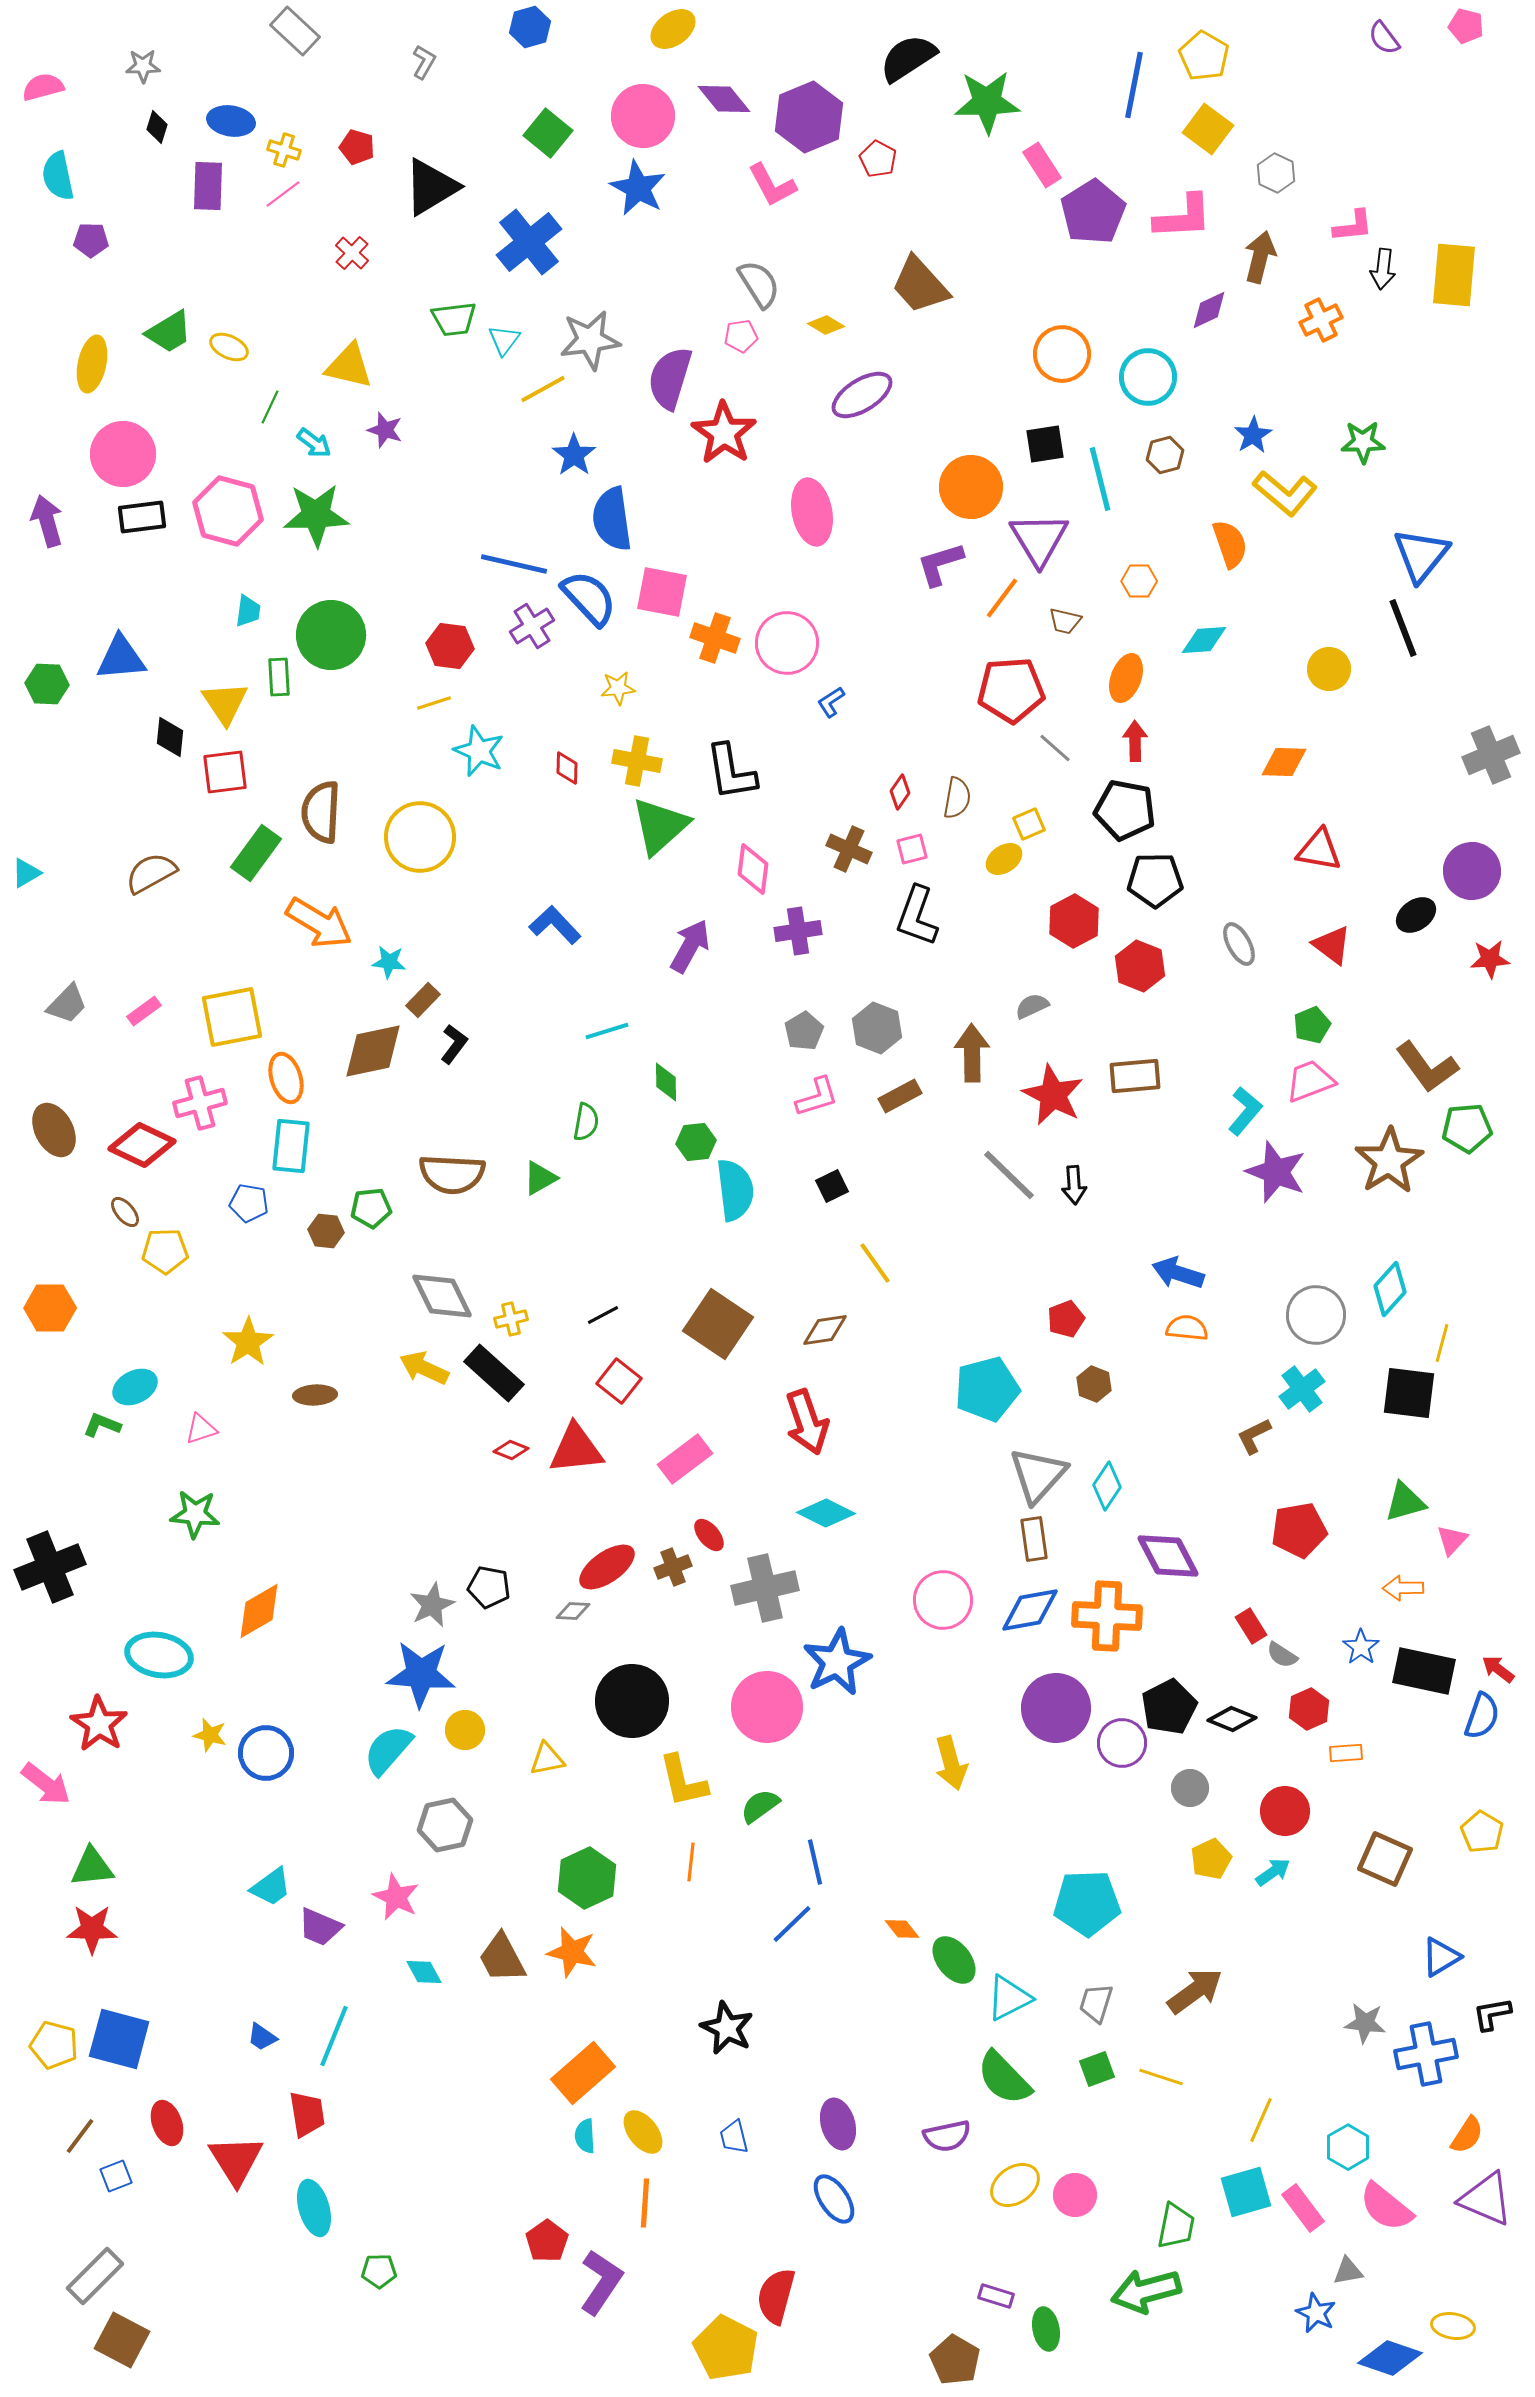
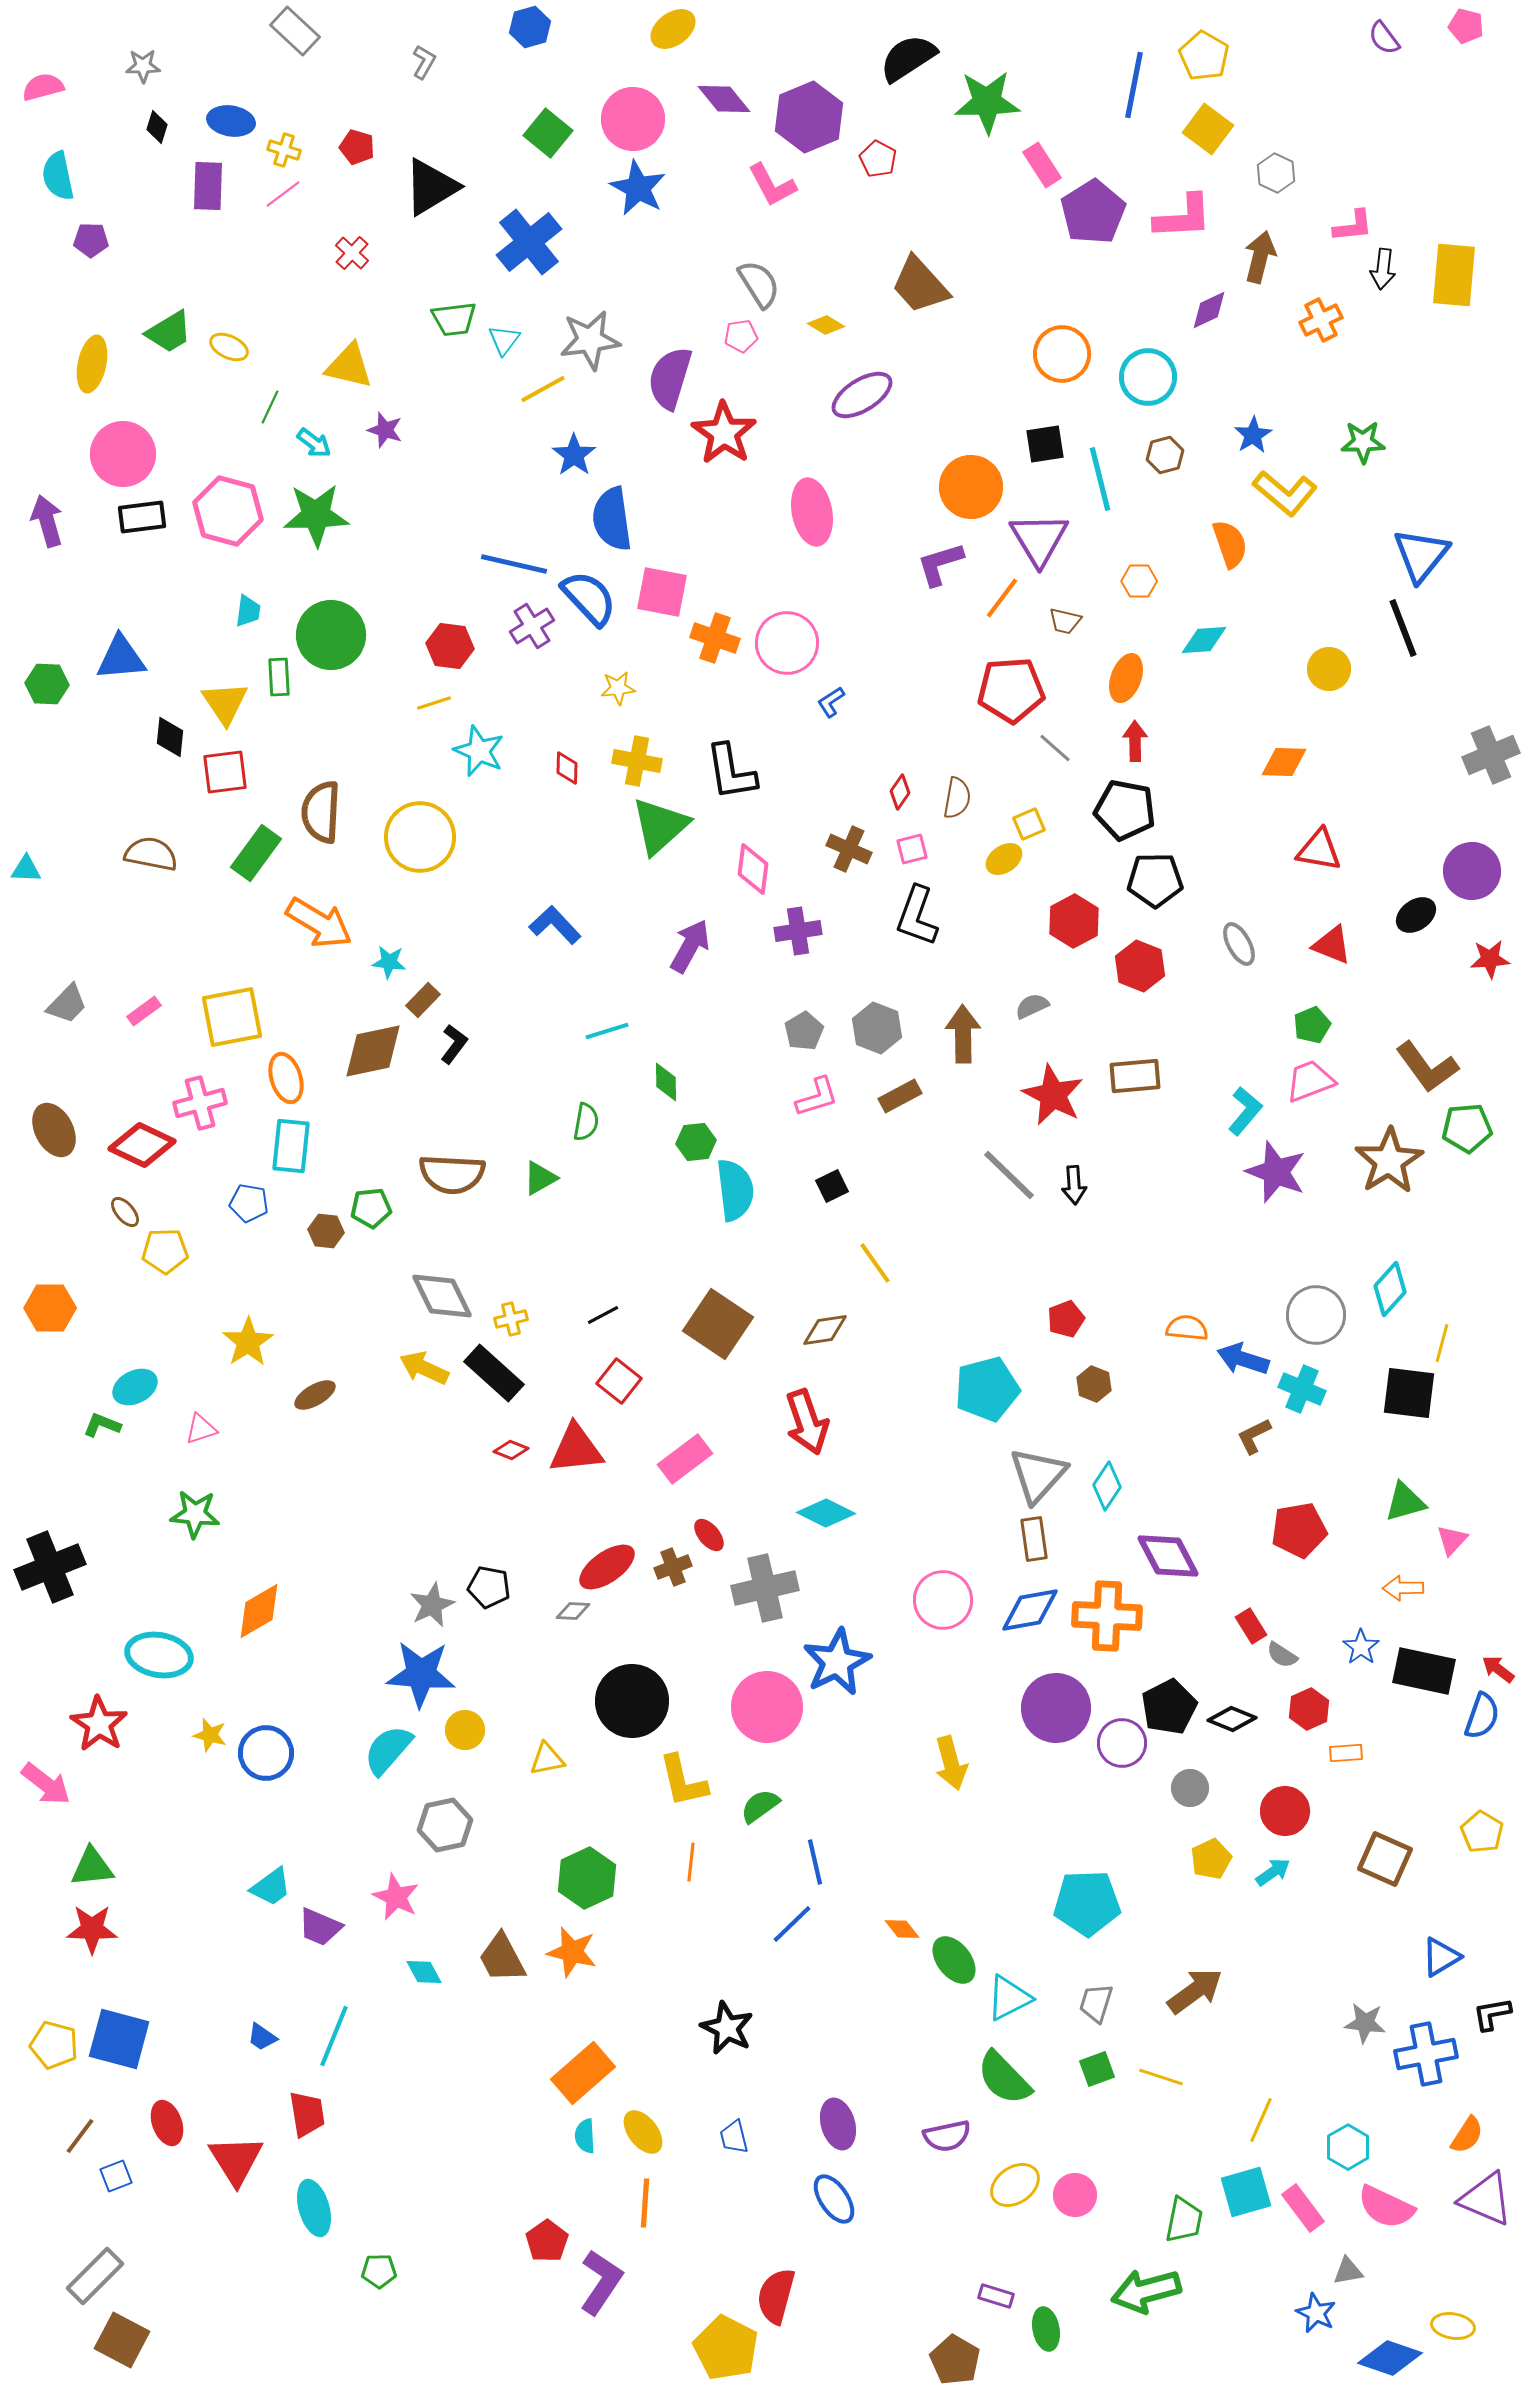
pink circle at (643, 116): moved 10 px left, 3 px down
cyan triangle at (26, 873): moved 4 px up; rotated 32 degrees clockwise
brown semicircle at (151, 873): moved 19 px up; rotated 40 degrees clockwise
red triangle at (1332, 945): rotated 15 degrees counterclockwise
brown arrow at (972, 1053): moved 9 px left, 19 px up
blue arrow at (1178, 1273): moved 65 px right, 86 px down
cyan cross at (1302, 1389): rotated 30 degrees counterclockwise
brown ellipse at (315, 1395): rotated 27 degrees counterclockwise
pink semicircle at (1386, 2207): rotated 14 degrees counterclockwise
green trapezoid at (1176, 2226): moved 8 px right, 6 px up
